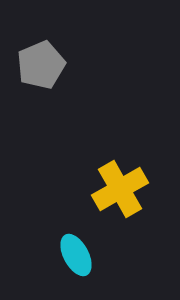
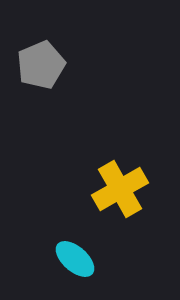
cyan ellipse: moved 1 px left, 4 px down; rotated 21 degrees counterclockwise
